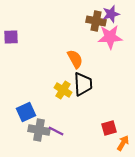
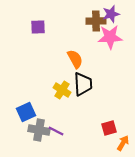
brown cross: rotated 12 degrees counterclockwise
purple square: moved 27 px right, 10 px up
yellow cross: moved 1 px left
